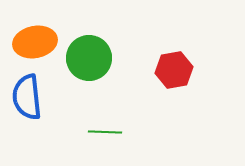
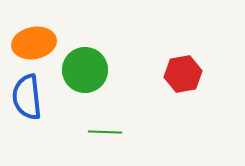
orange ellipse: moved 1 px left, 1 px down
green circle: moved 4 px left, 12 px down
red hexagon: moved 9 px right, 4 px down
